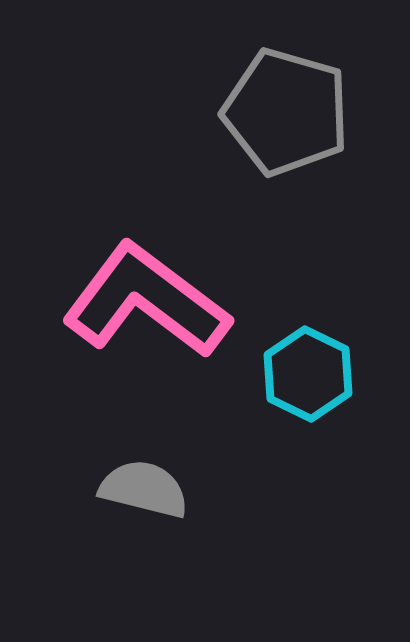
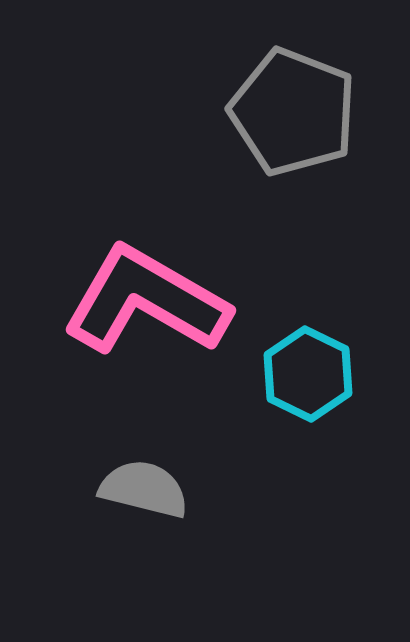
gray pentagon: moved 7 px right; rotated 5 degrees clockwise
pink L-shape: rotated 7 degrees counterclockwise
